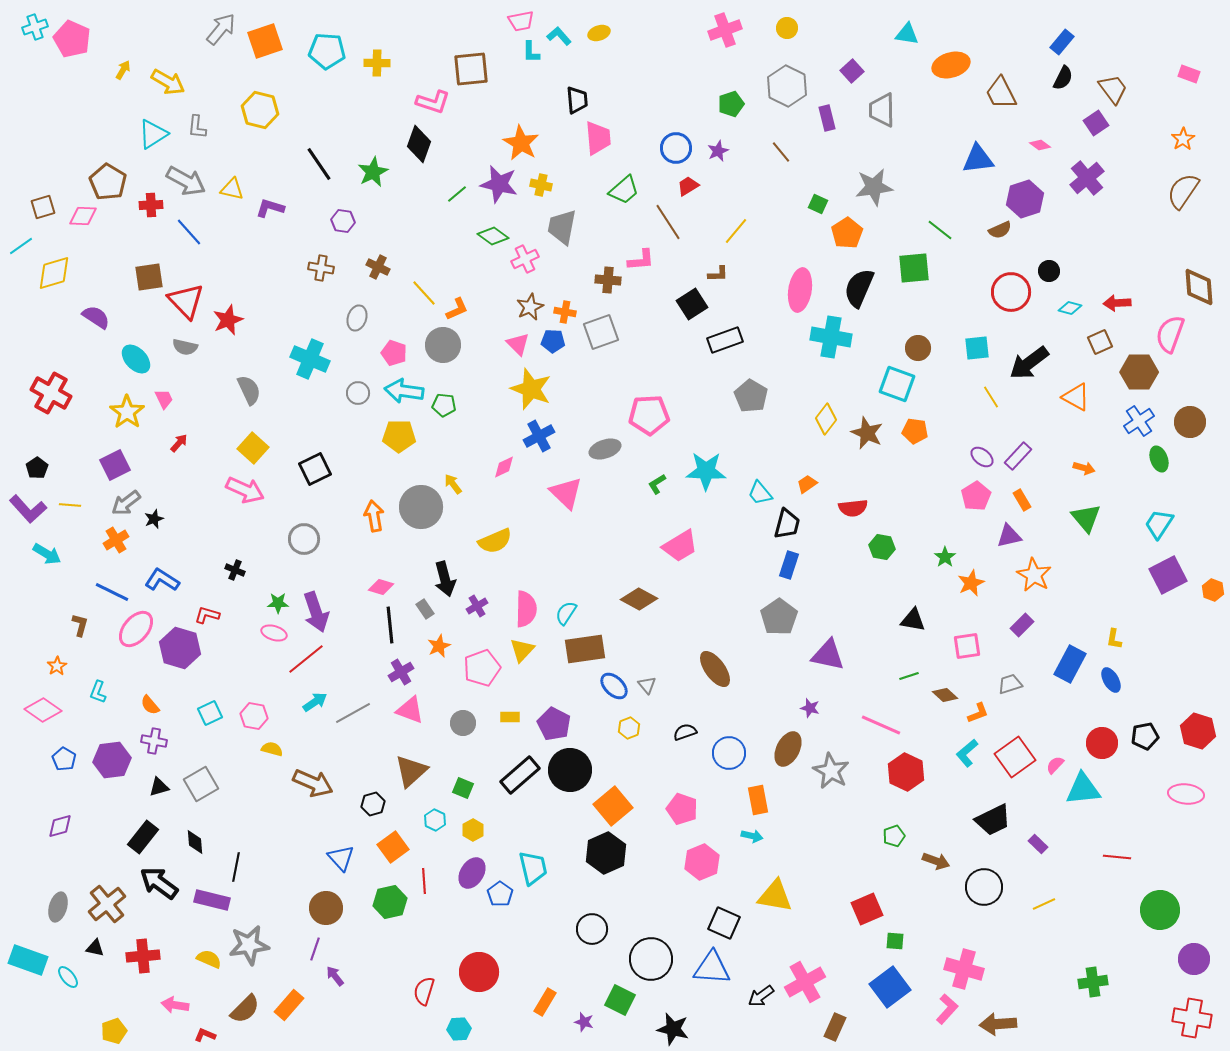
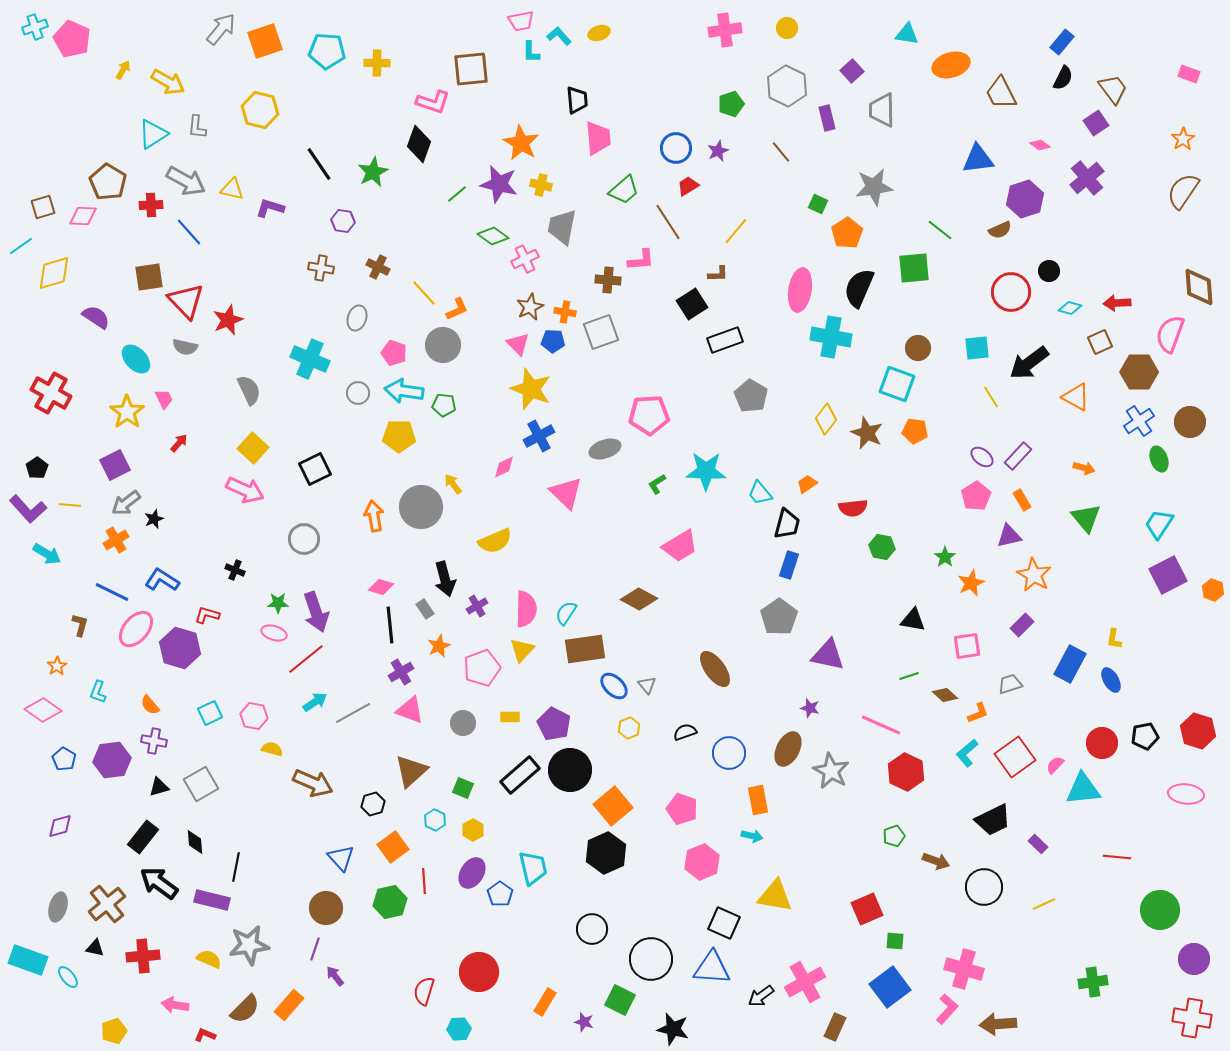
pink cross at (725, 30): rotated 12 degrees clockwise
